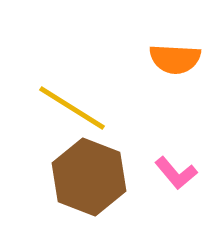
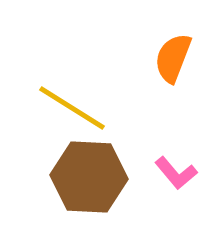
orange semicircle: moved 2 px left, 1 px up; rotated 108 degrees clockwise
brown hexagon: rotated 18 degrees counterclockwise
